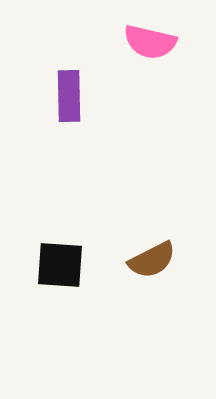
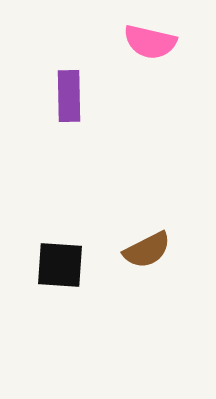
brown semicircle: moved 5 px left, 10 px up
